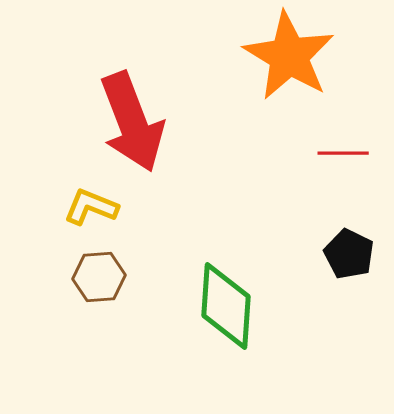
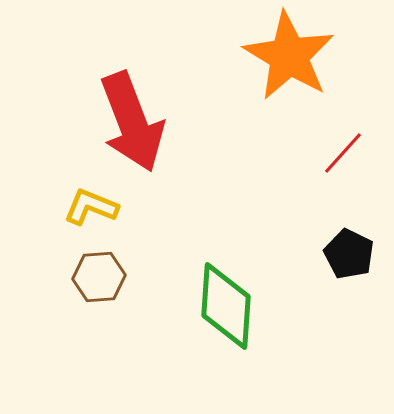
red line: rotated 48 degrees counterclockwise
